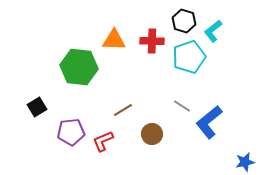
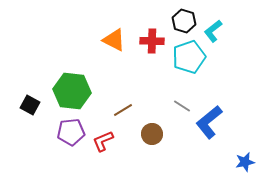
orange triangle: rotated 25 degrees clockwise
green hexagon: moved 7 px left, 24 px down
black square: moved 7 px left, 2 px up; rotated 30 degrees counterclockwise
